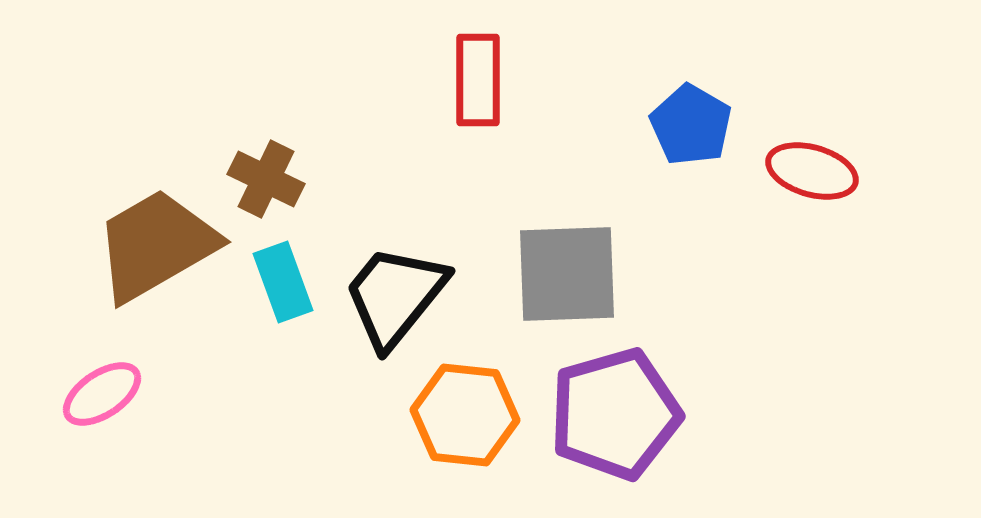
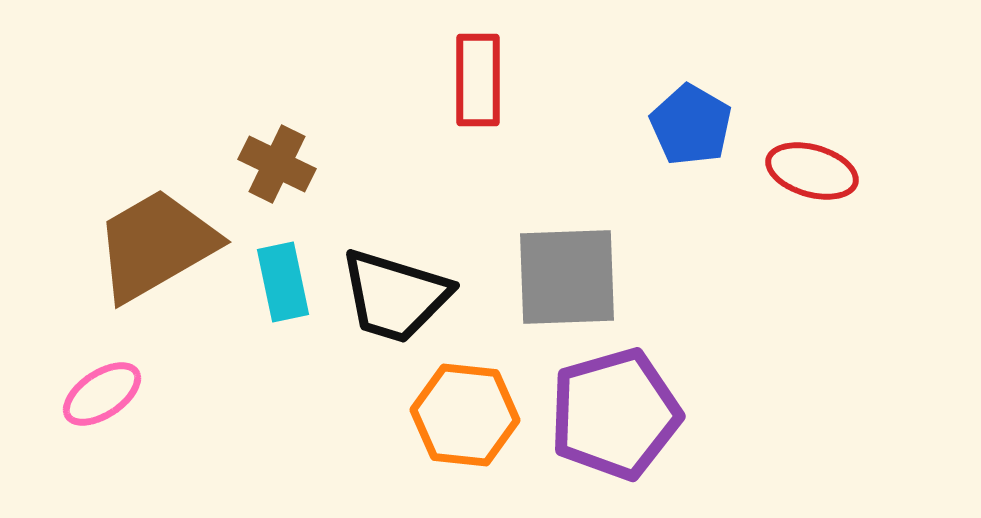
brown cross: moved 11 px right, 15 px up
gray square: moved 3 px down
cyan rectangle: rotated 8 degrees clockwise
black trapezoid: rotated 112 degrees counterclockwise
